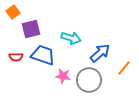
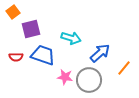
pink star: moved 2 px right, 1 px down
